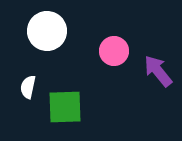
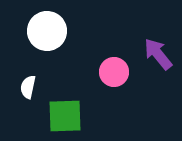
pink circle: moved 21 px down
purple arrow: moved 17 px up
green square: moved 9 px down
